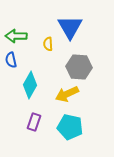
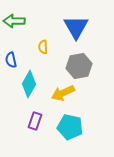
blue triangle: moved 6 px right
green arrow: moved 2 px left, 15 px up
yellow semicircle: moved 5 px left, 3 px down
gray hexagon: moved 1 px up; rotated 15 degrees counterclockwise
cyan diamond: moved 1 px left, 1 px up
yellow arrow: moved 4 px left, 1 px up
purple rectangle: moved 1 px right, 1 px up
